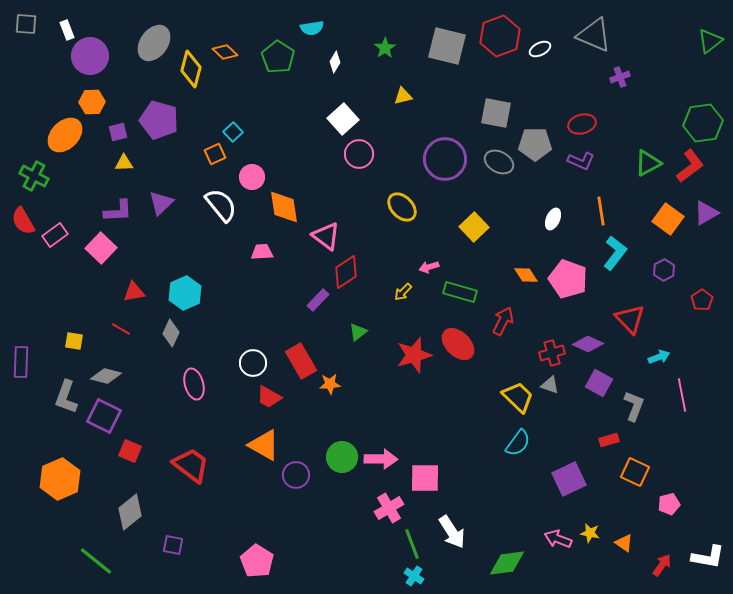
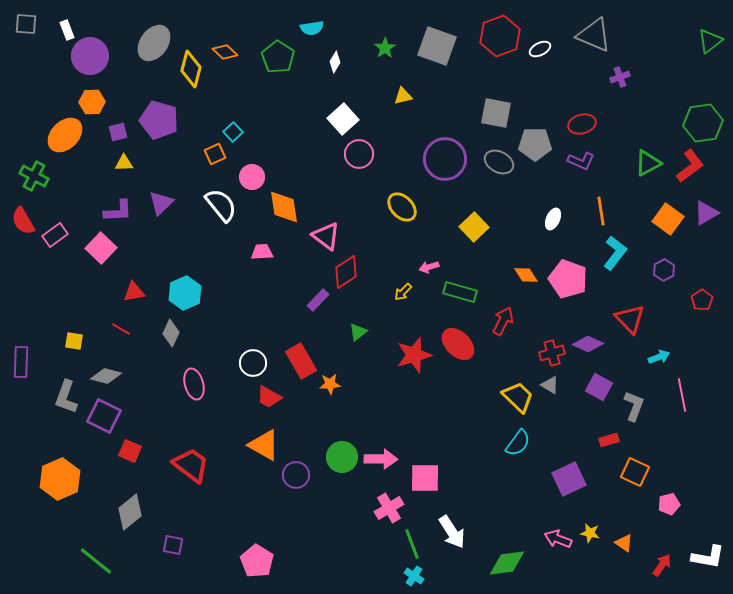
gray square at (447, 46): moved 10 px left; rotated 6 degrees clockwise
purple square at (599, 383): moved 4 px down
gray triangle at (550, 385): rotated 12 degrees clockwise
